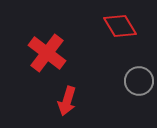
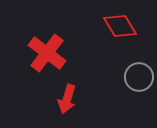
gray circle: moved 4 px up
red arrow: moved 2 px up
